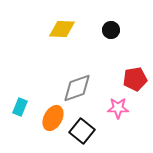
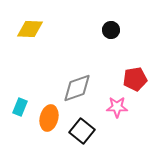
yellow diamond: moved 32 px left
pink star: moved 1 px left, 1 px up
orange ellipse: moved 4 px left; rotated 15 degrees counterclockwise
